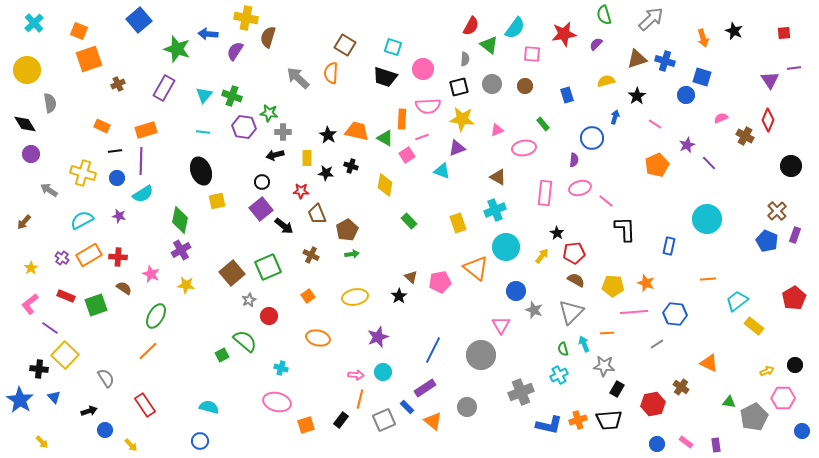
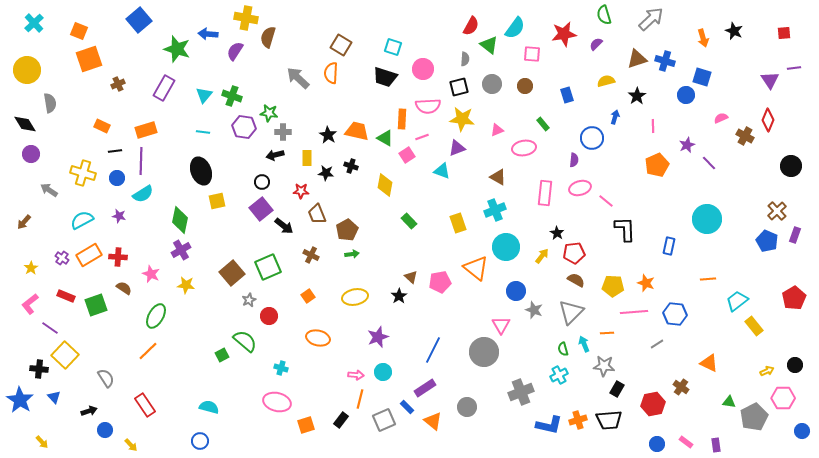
brown square at (345, 45): moved 4 px left
pink line at (655, 124): moved 2 px left, 2 px down; rotated 56 degrees clockwise
yellow rectangle at (754, 326): rotated 12 degrees clockwise
gray circle at (481, 355): moved 3 px right, 3 px up
